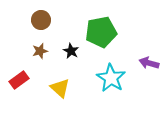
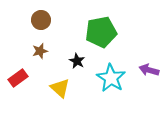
black star: moved 6 px right, 10 px down
purple arrow: moved 7 px down
red rectangle: moved 1 px left, 2 px up
